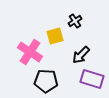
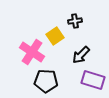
black cross: rotated 24 degrees clockwise
yellow square: rotated 18 degrees counterclockwise
pink cross: moved 2 px right
purple rectangle: moved 1 px right, 1 px down
